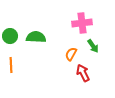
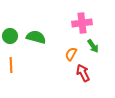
green semicircle: rotated 12 degrees clockwise
